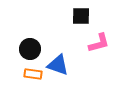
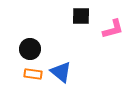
pink L-shape: moved 14 px right, 14 px up
blue triangle: moved 3 px right, 7 px down; rotated 20 degrees clockwise
